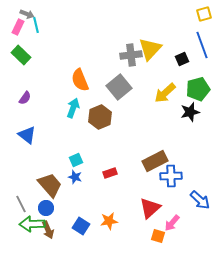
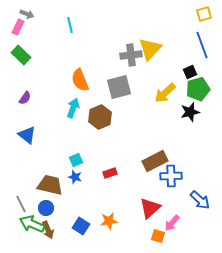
cyan line: moved 34 px right
black square: moved 8 px right, 13 px down
gray square: rotated 25 degrees clockwise
brown trapezoid: rotated 36 degrees counterclockwise
green arrow: rotated 25 degrees clockwise
